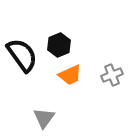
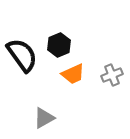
orange trapezoid: moved 3 px right, 1 px up
gray triangle: rotated 25 degrees clockwise
